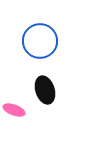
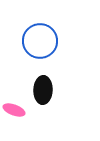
black ellipse: moved 2 px left; rotated 20 degrees clockwise
